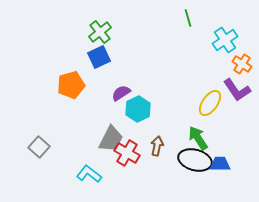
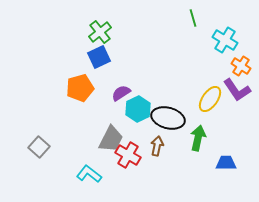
green line: moved 5 px right
cyan cross: rotated 25 degrees counterclockwise
orange cross: moved 1 px left, 2 px down
orange pentagon: moved 9 px right, 3 px down
yellow ellipse: moved 4 px up
green arrow: rotated 45 degrees clockwise
red cross: moved 1 px right, 2 px down
black ellipse: moved 27 px left, 42 px up
blue trapezoid: moved 6 px right, 1 px up
